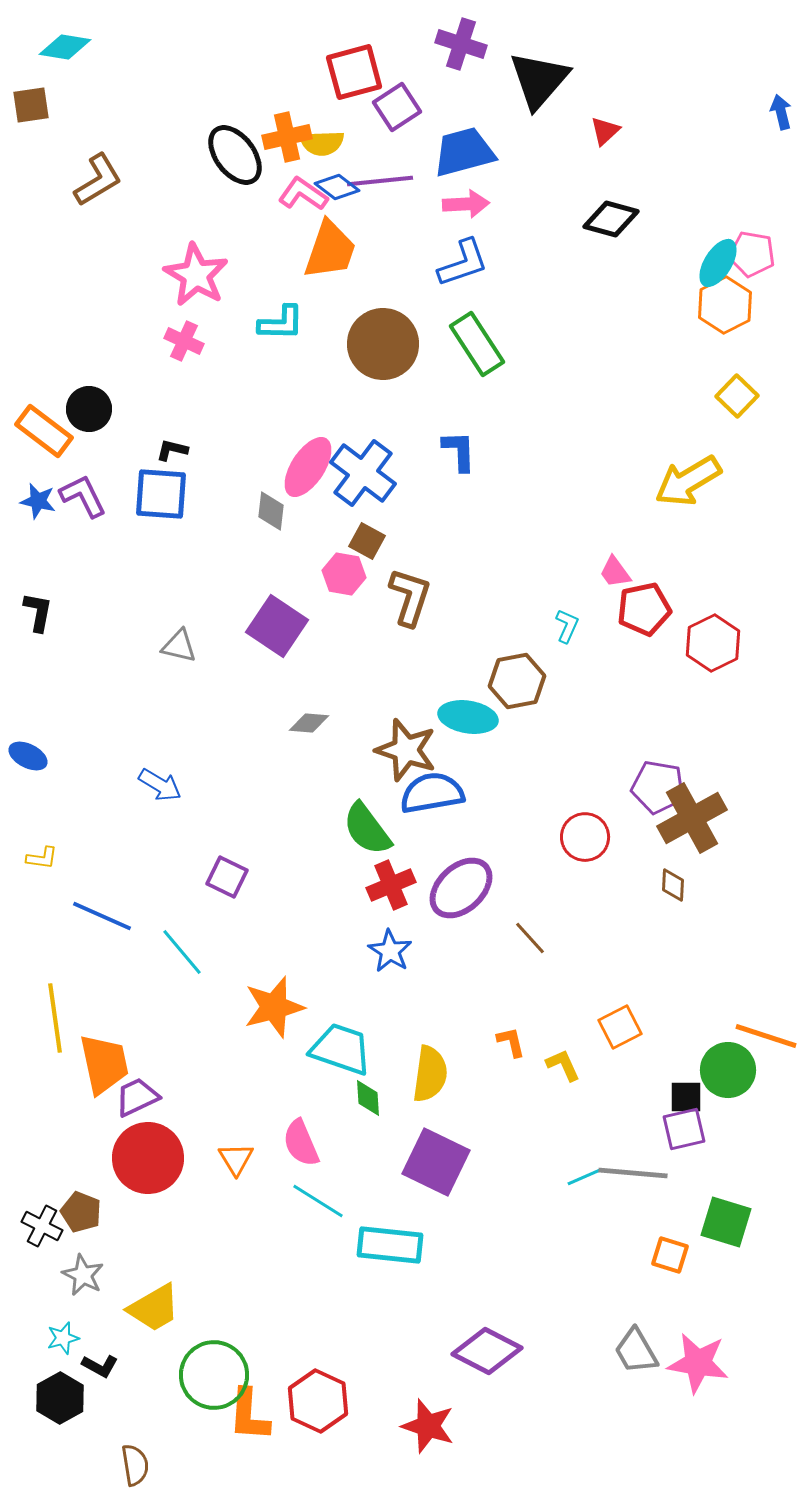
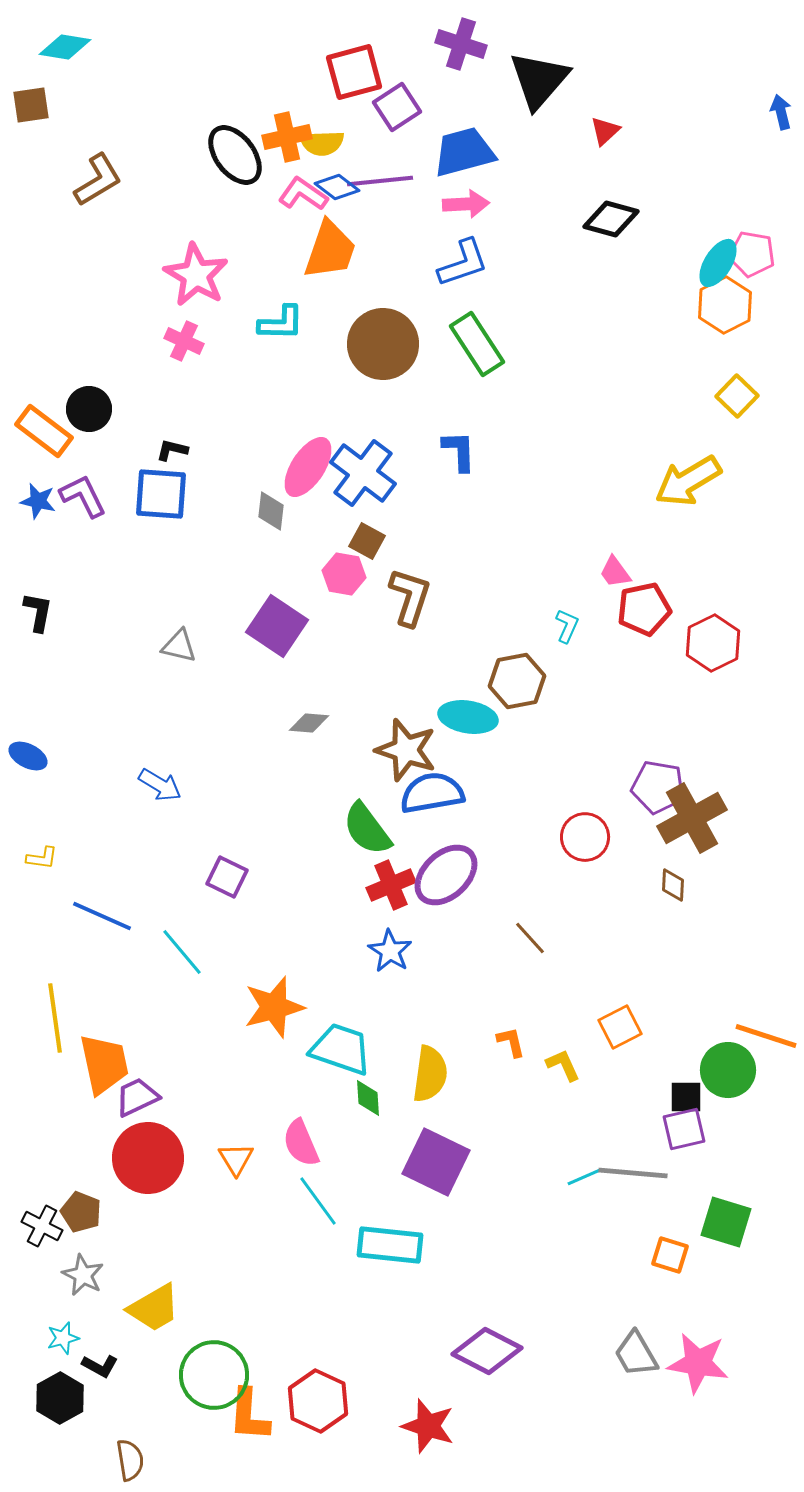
purple ellipse at (461, 888): moved 15 px left, 13 px up
cyan line at (318, 1201): rotated 22 degrees clockwise
gray trapezoid at (636, 1351): moved 3 px down
brown semicircle at (135, 1465): moved 5 px left, 5 px up
